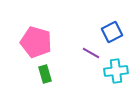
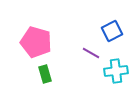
blue square: moved 1 px up
